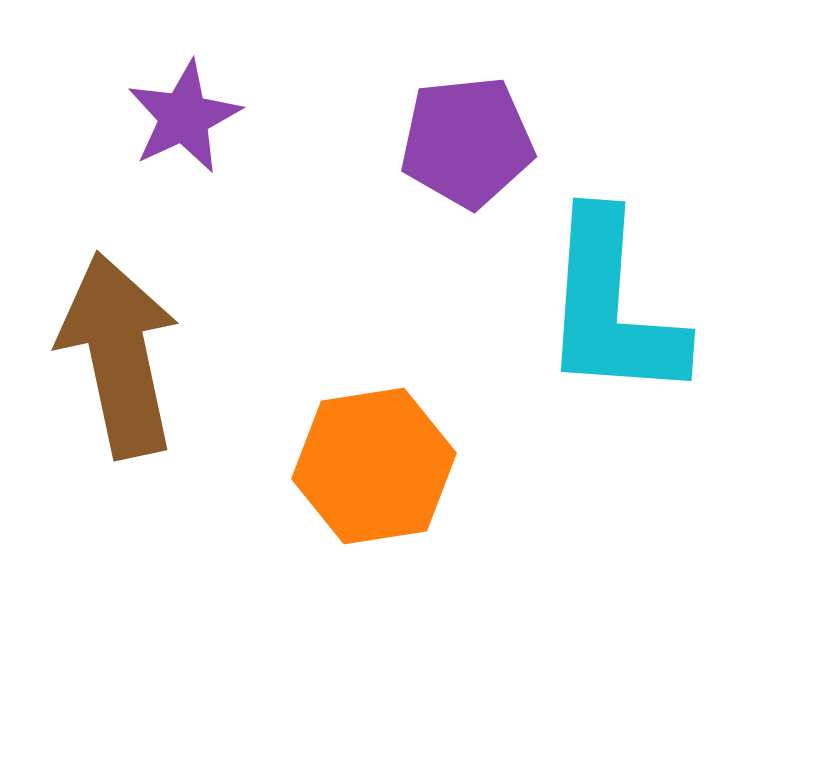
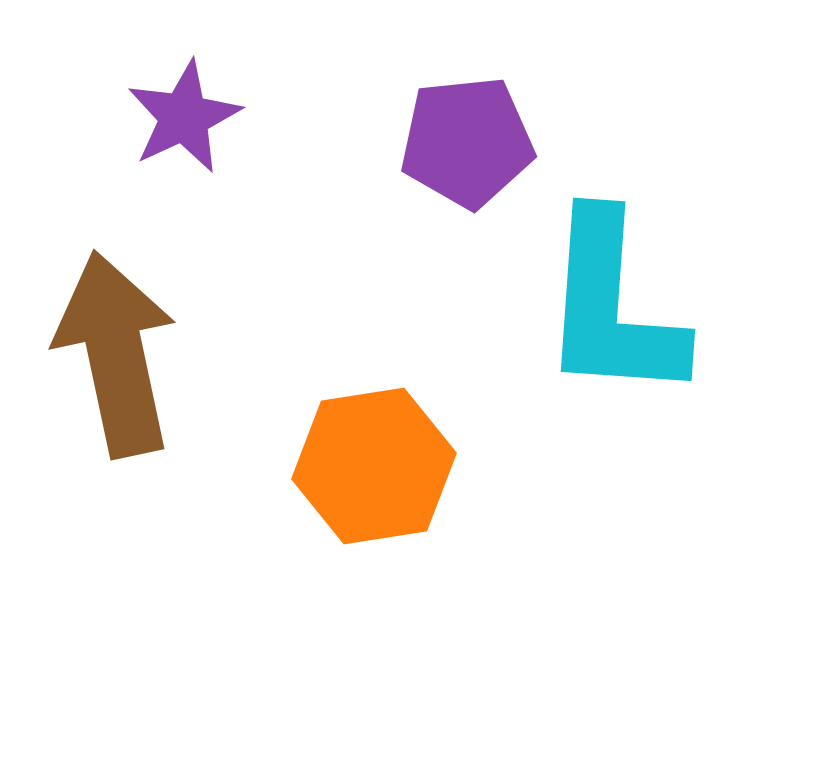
brown arrow: moved 3 px left, 1 px up
